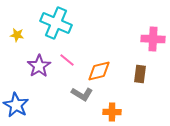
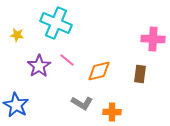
gray L-shape: moved 9 px down
